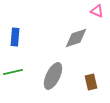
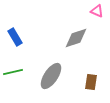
blue rectangle: rotated 36 degrees counterclockwise
gray ellipse: moved 2 px left; rotated 8 degrees clockwise
brown rectangle: rotated 21 degrees clockwise
